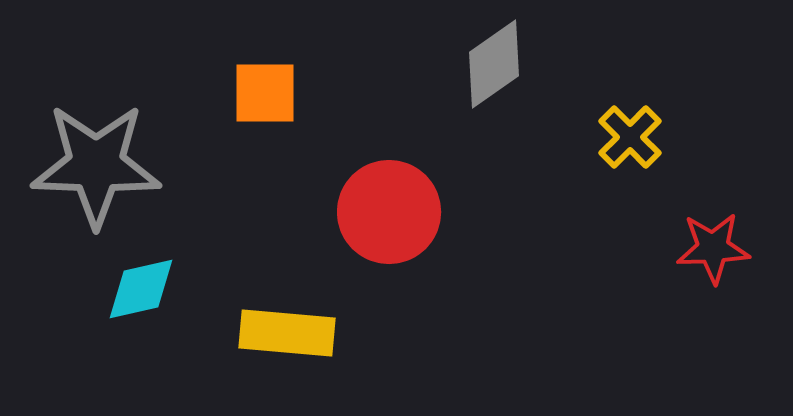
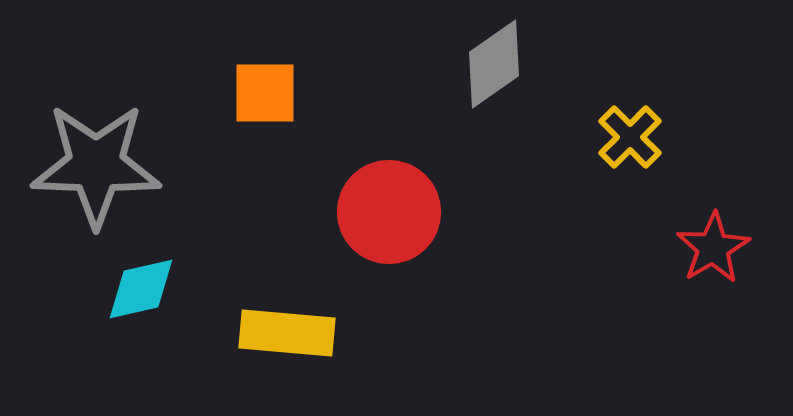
red star: rotated 28 degrees counterclockwise
